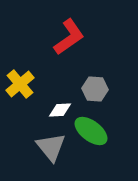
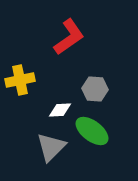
yellow cross: moved 4 px up; rotated 28 degrees clockwise
green ellipse: moved 1 px right
gray triangle: rotated 24 degrees clockwise
